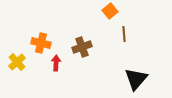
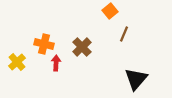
brown line: rotated 28 degrees clockwise
orange cross: moved 3 px right, 1 px down
brown cross: rotated 24 degrees counterclockwise
